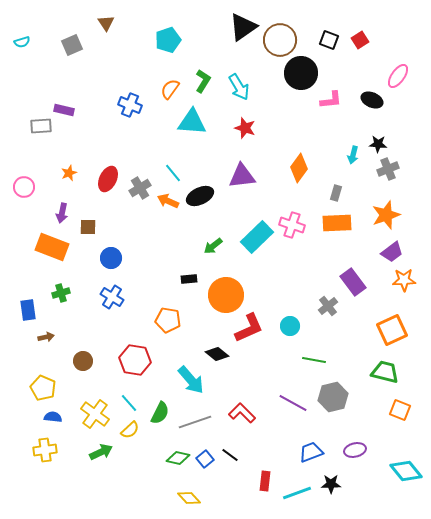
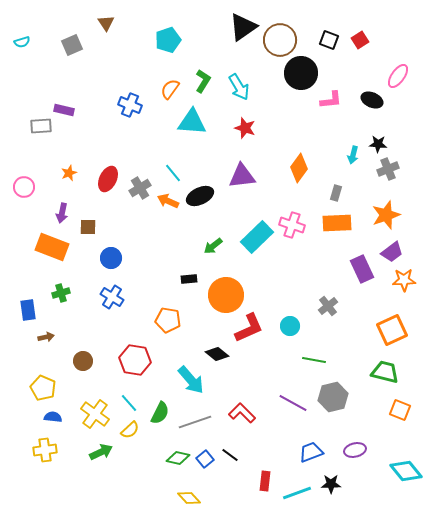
purple rectangle at (353, 282): moved 9 px right, 13 px up; rotated 12 degrees clockwise
